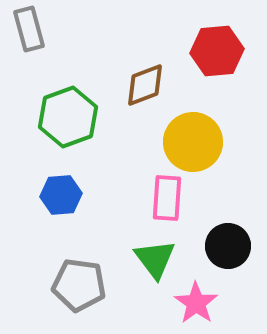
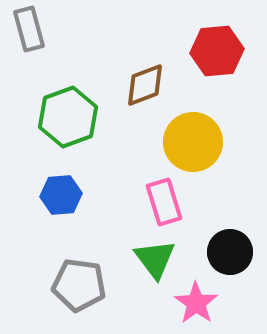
pink rectangle: moved 3 px left, 4 px down; rotated 21 degrees counterclockwise
black circle: moved 2 px right, 6 px down
